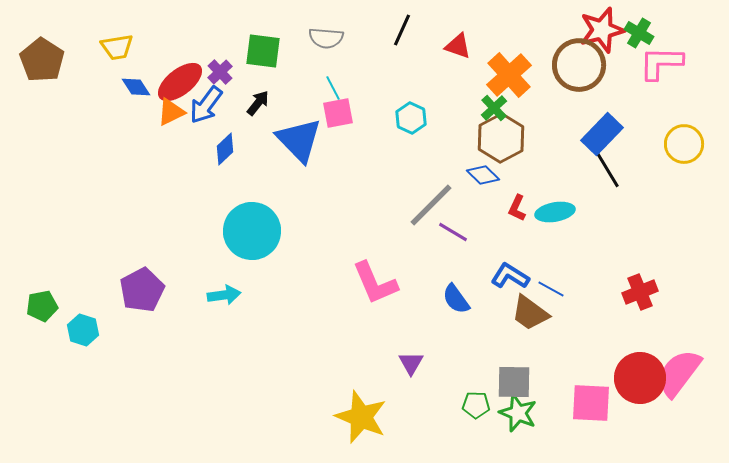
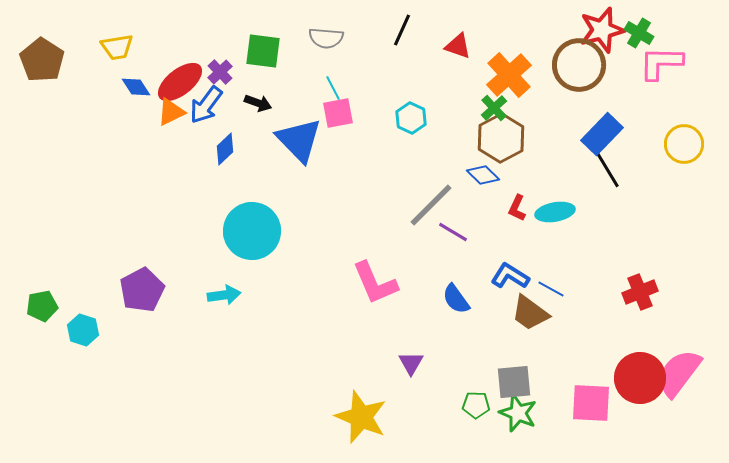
black arrow at (258, 103): rotated 72 degrees clockwise
gray square at (514, 382): rotated 6 degrees counterclockwise
